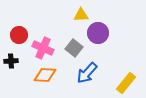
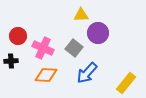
red circle: moved 1 px left, 1 px down
orange diamond: moved 1 px right
